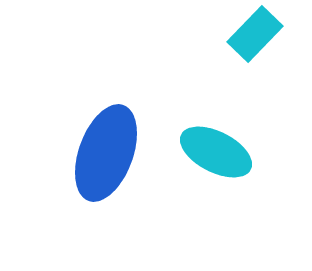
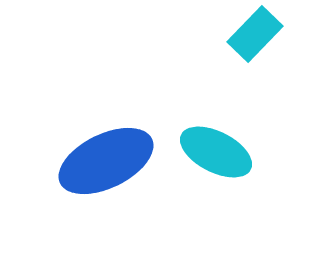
blue ellipse: moved 8 px down; rotated 44 degrees clockwise
